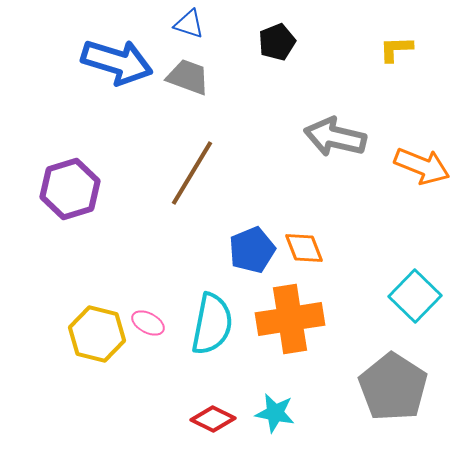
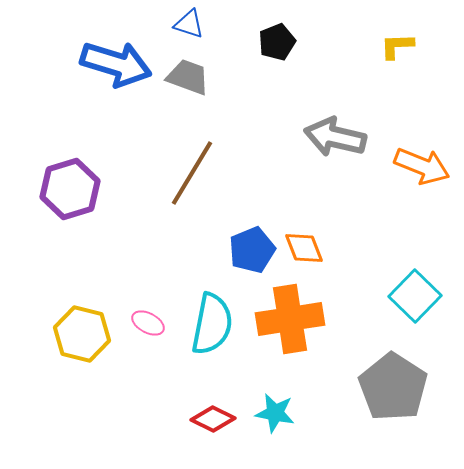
yellow L-shape: moved 1 px right, 3 px up
blue arrow: moved 1 px left, 2 px down
yellow hexagon: moved 15 px left
